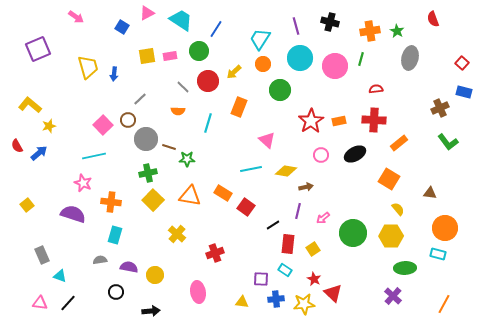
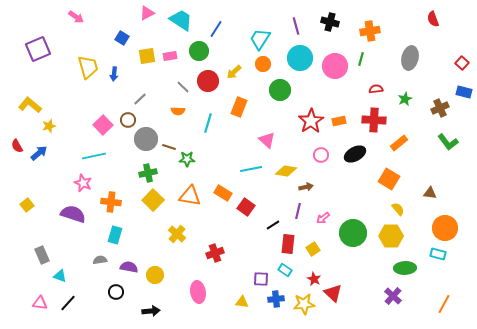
blue square at (122, 27): moved 11 px down
green star at (397, 31): moved 8 px right, 68 px down; rotated 16 degrees clockwise
